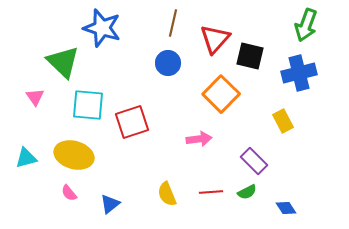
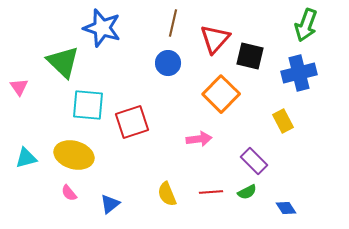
pink triangle: moved 16 px left, 10 px up
